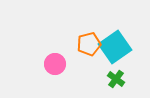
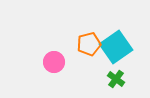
cyan square: moved 1 px right
pink circle: moved 1 px left, 2 px up
